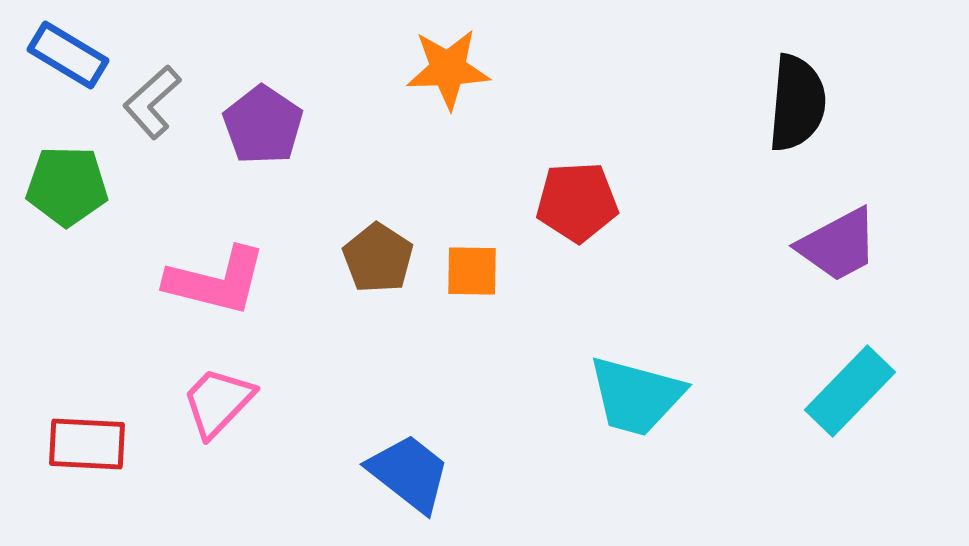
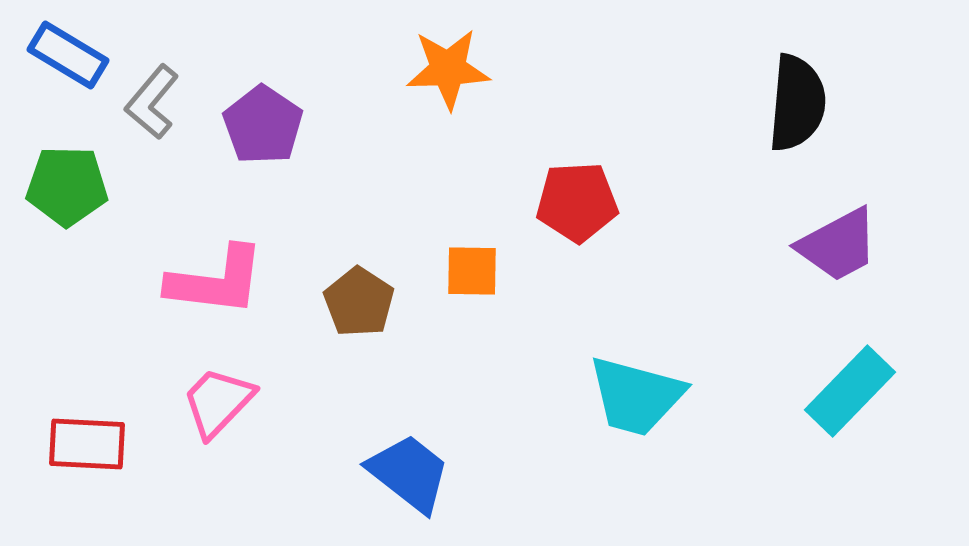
gray L-shape: rotated 8 degrees counterclockwise
brown pentagon: moved 19 px left, 44 px down
pink L-shape: rotated 7 degrees counterclockwise
